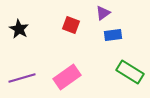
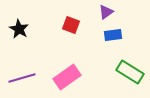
purple triangle: moved 3 px right, 1 px up
